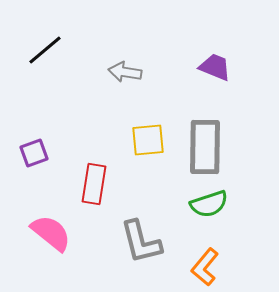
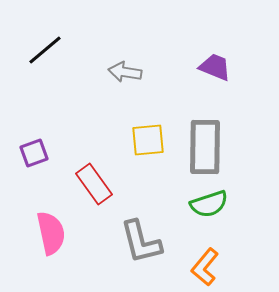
red rectangle: rotated 45 degrees counterclockwise
pink semicircle: rotated 39 degrees clockwise
